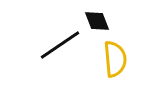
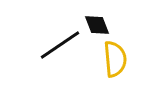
black diamond: moved 4 px down
